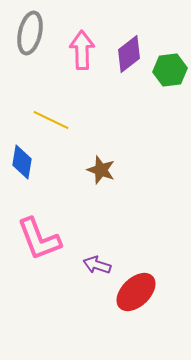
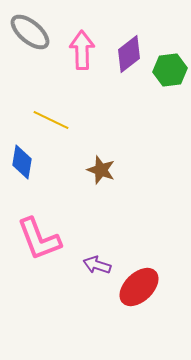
gray ellipse: moved 1 px up; rotated 63 degrees counterclockwise
red ellipse: moved 3 px right, 5 px up
